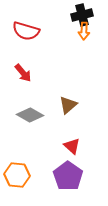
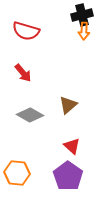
orange hexagon: moved 2 px up
